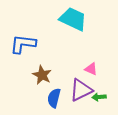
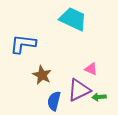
purple triangle: moved 2 px left
blue semicircle: moved 3 px down
